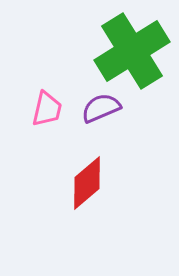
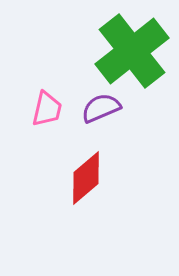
green cross: rotated 6 degrees counterclockwise
red diamond: moved 1 px left, 5 px up
